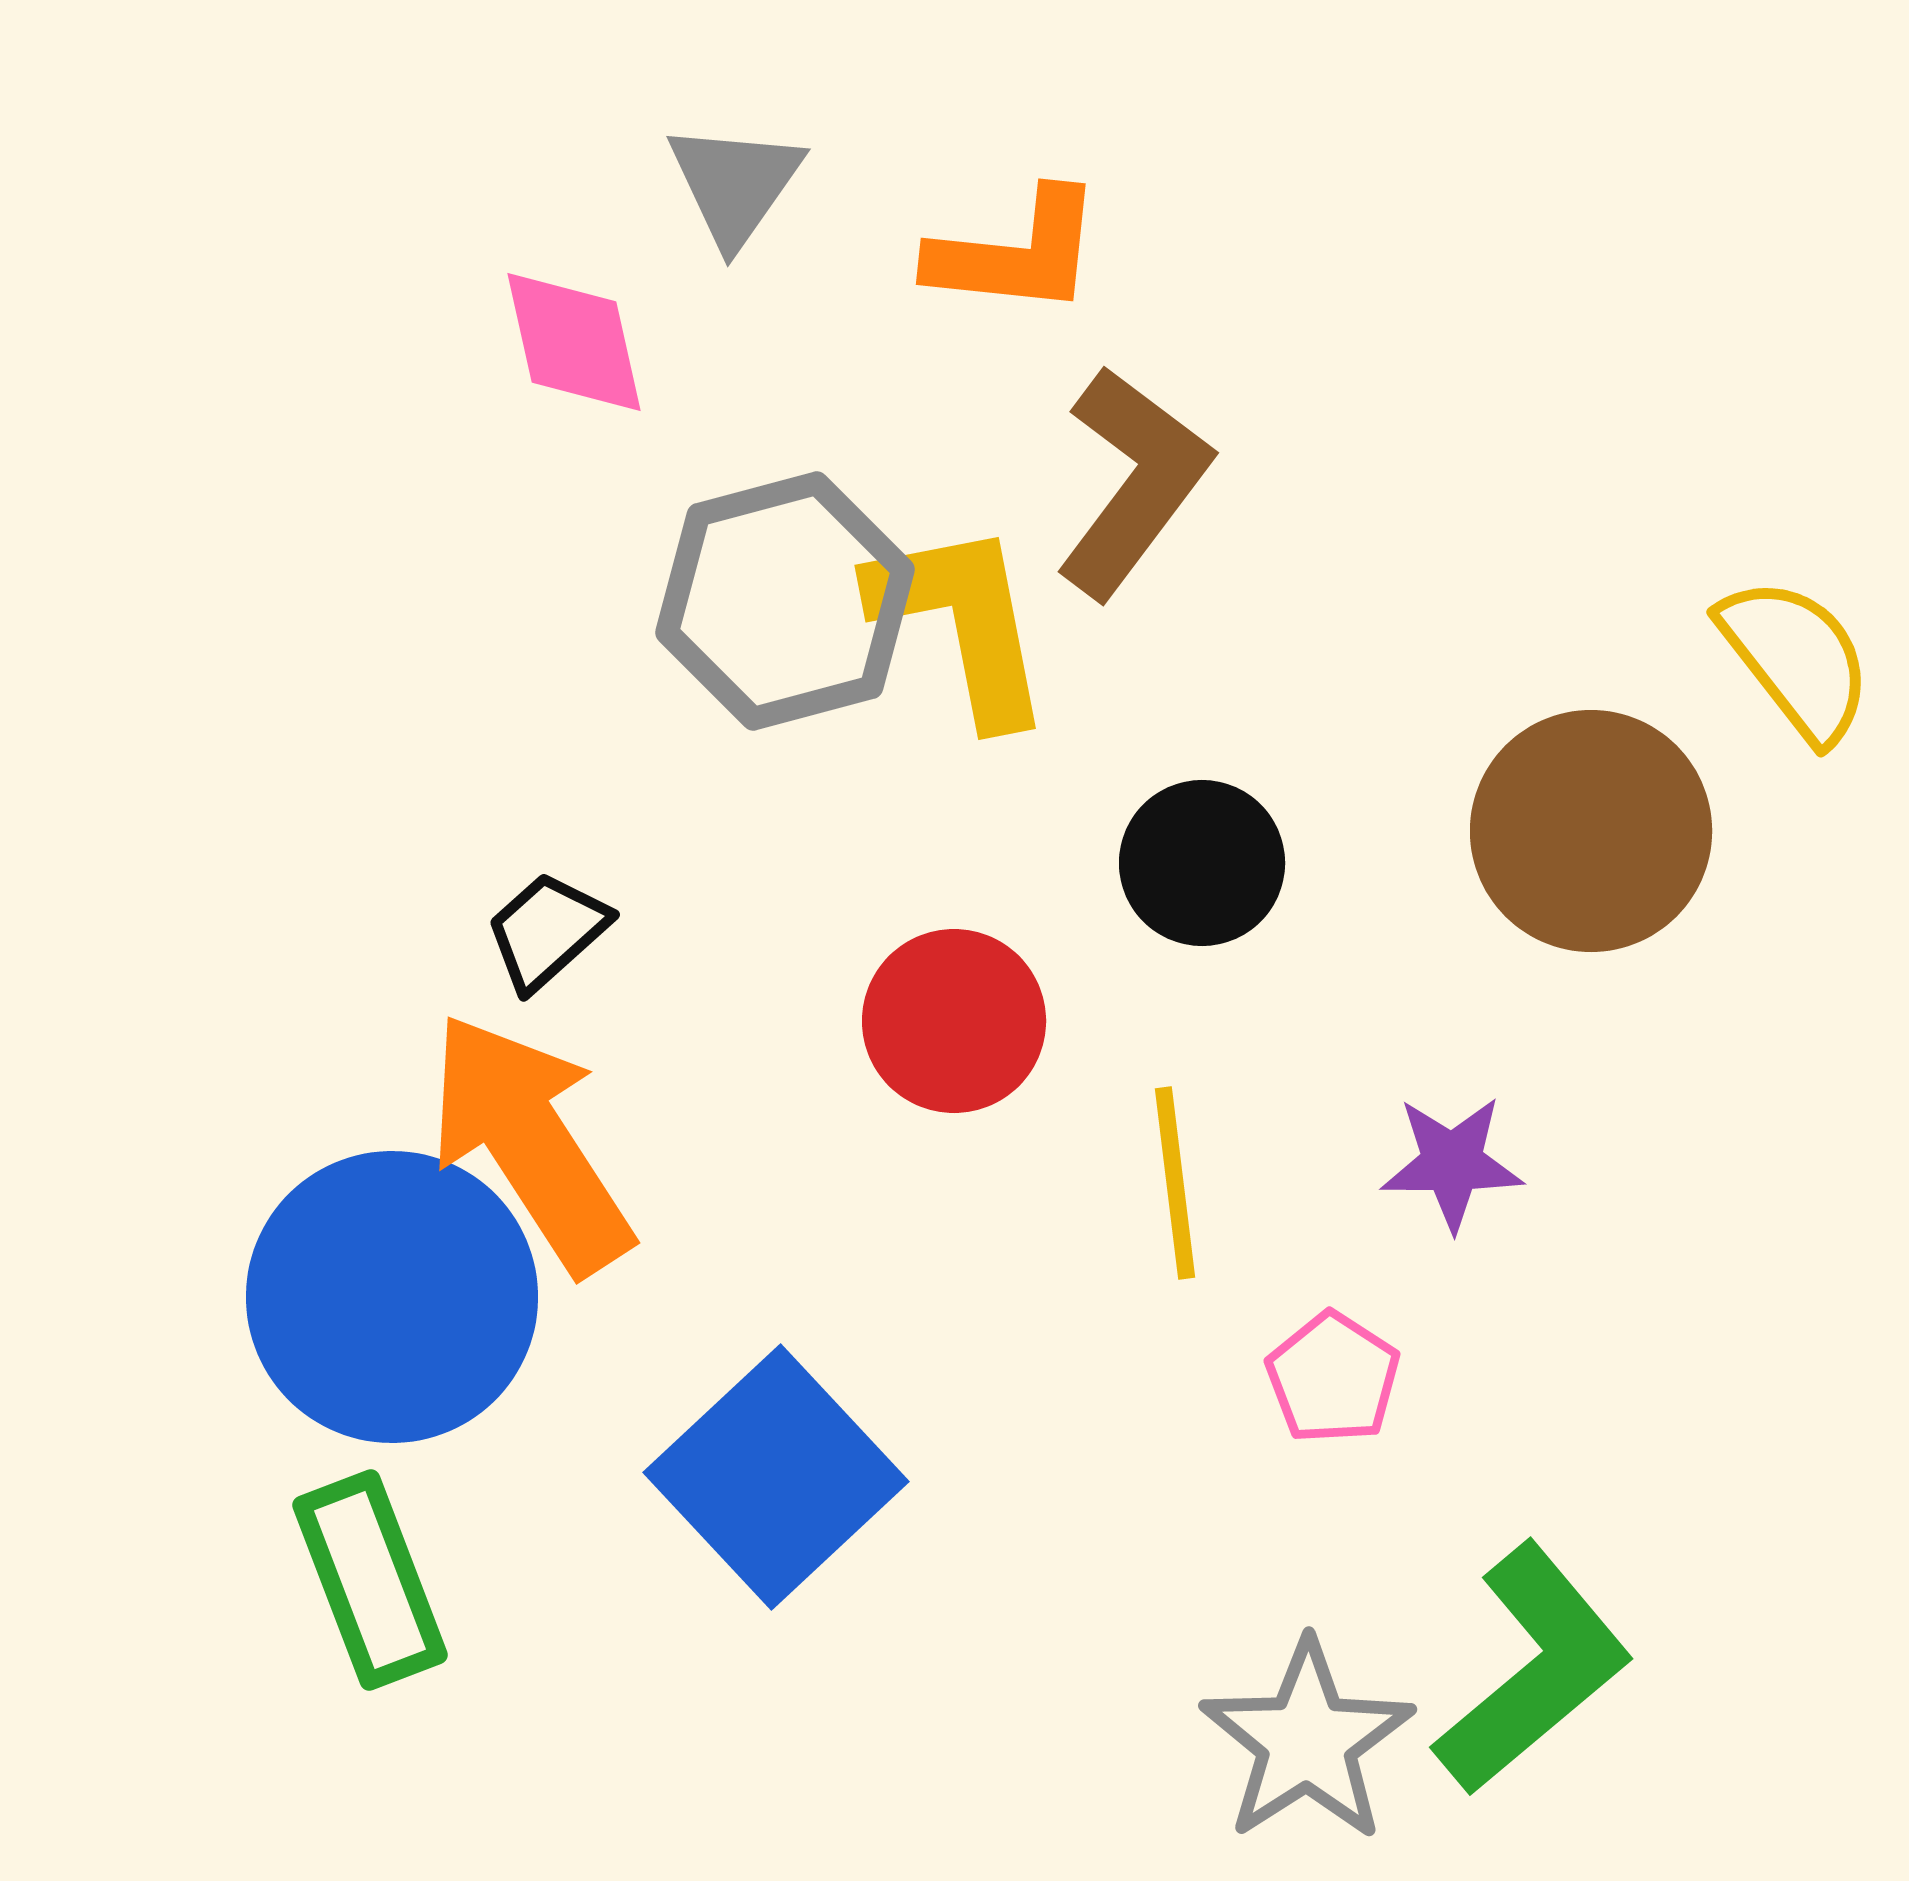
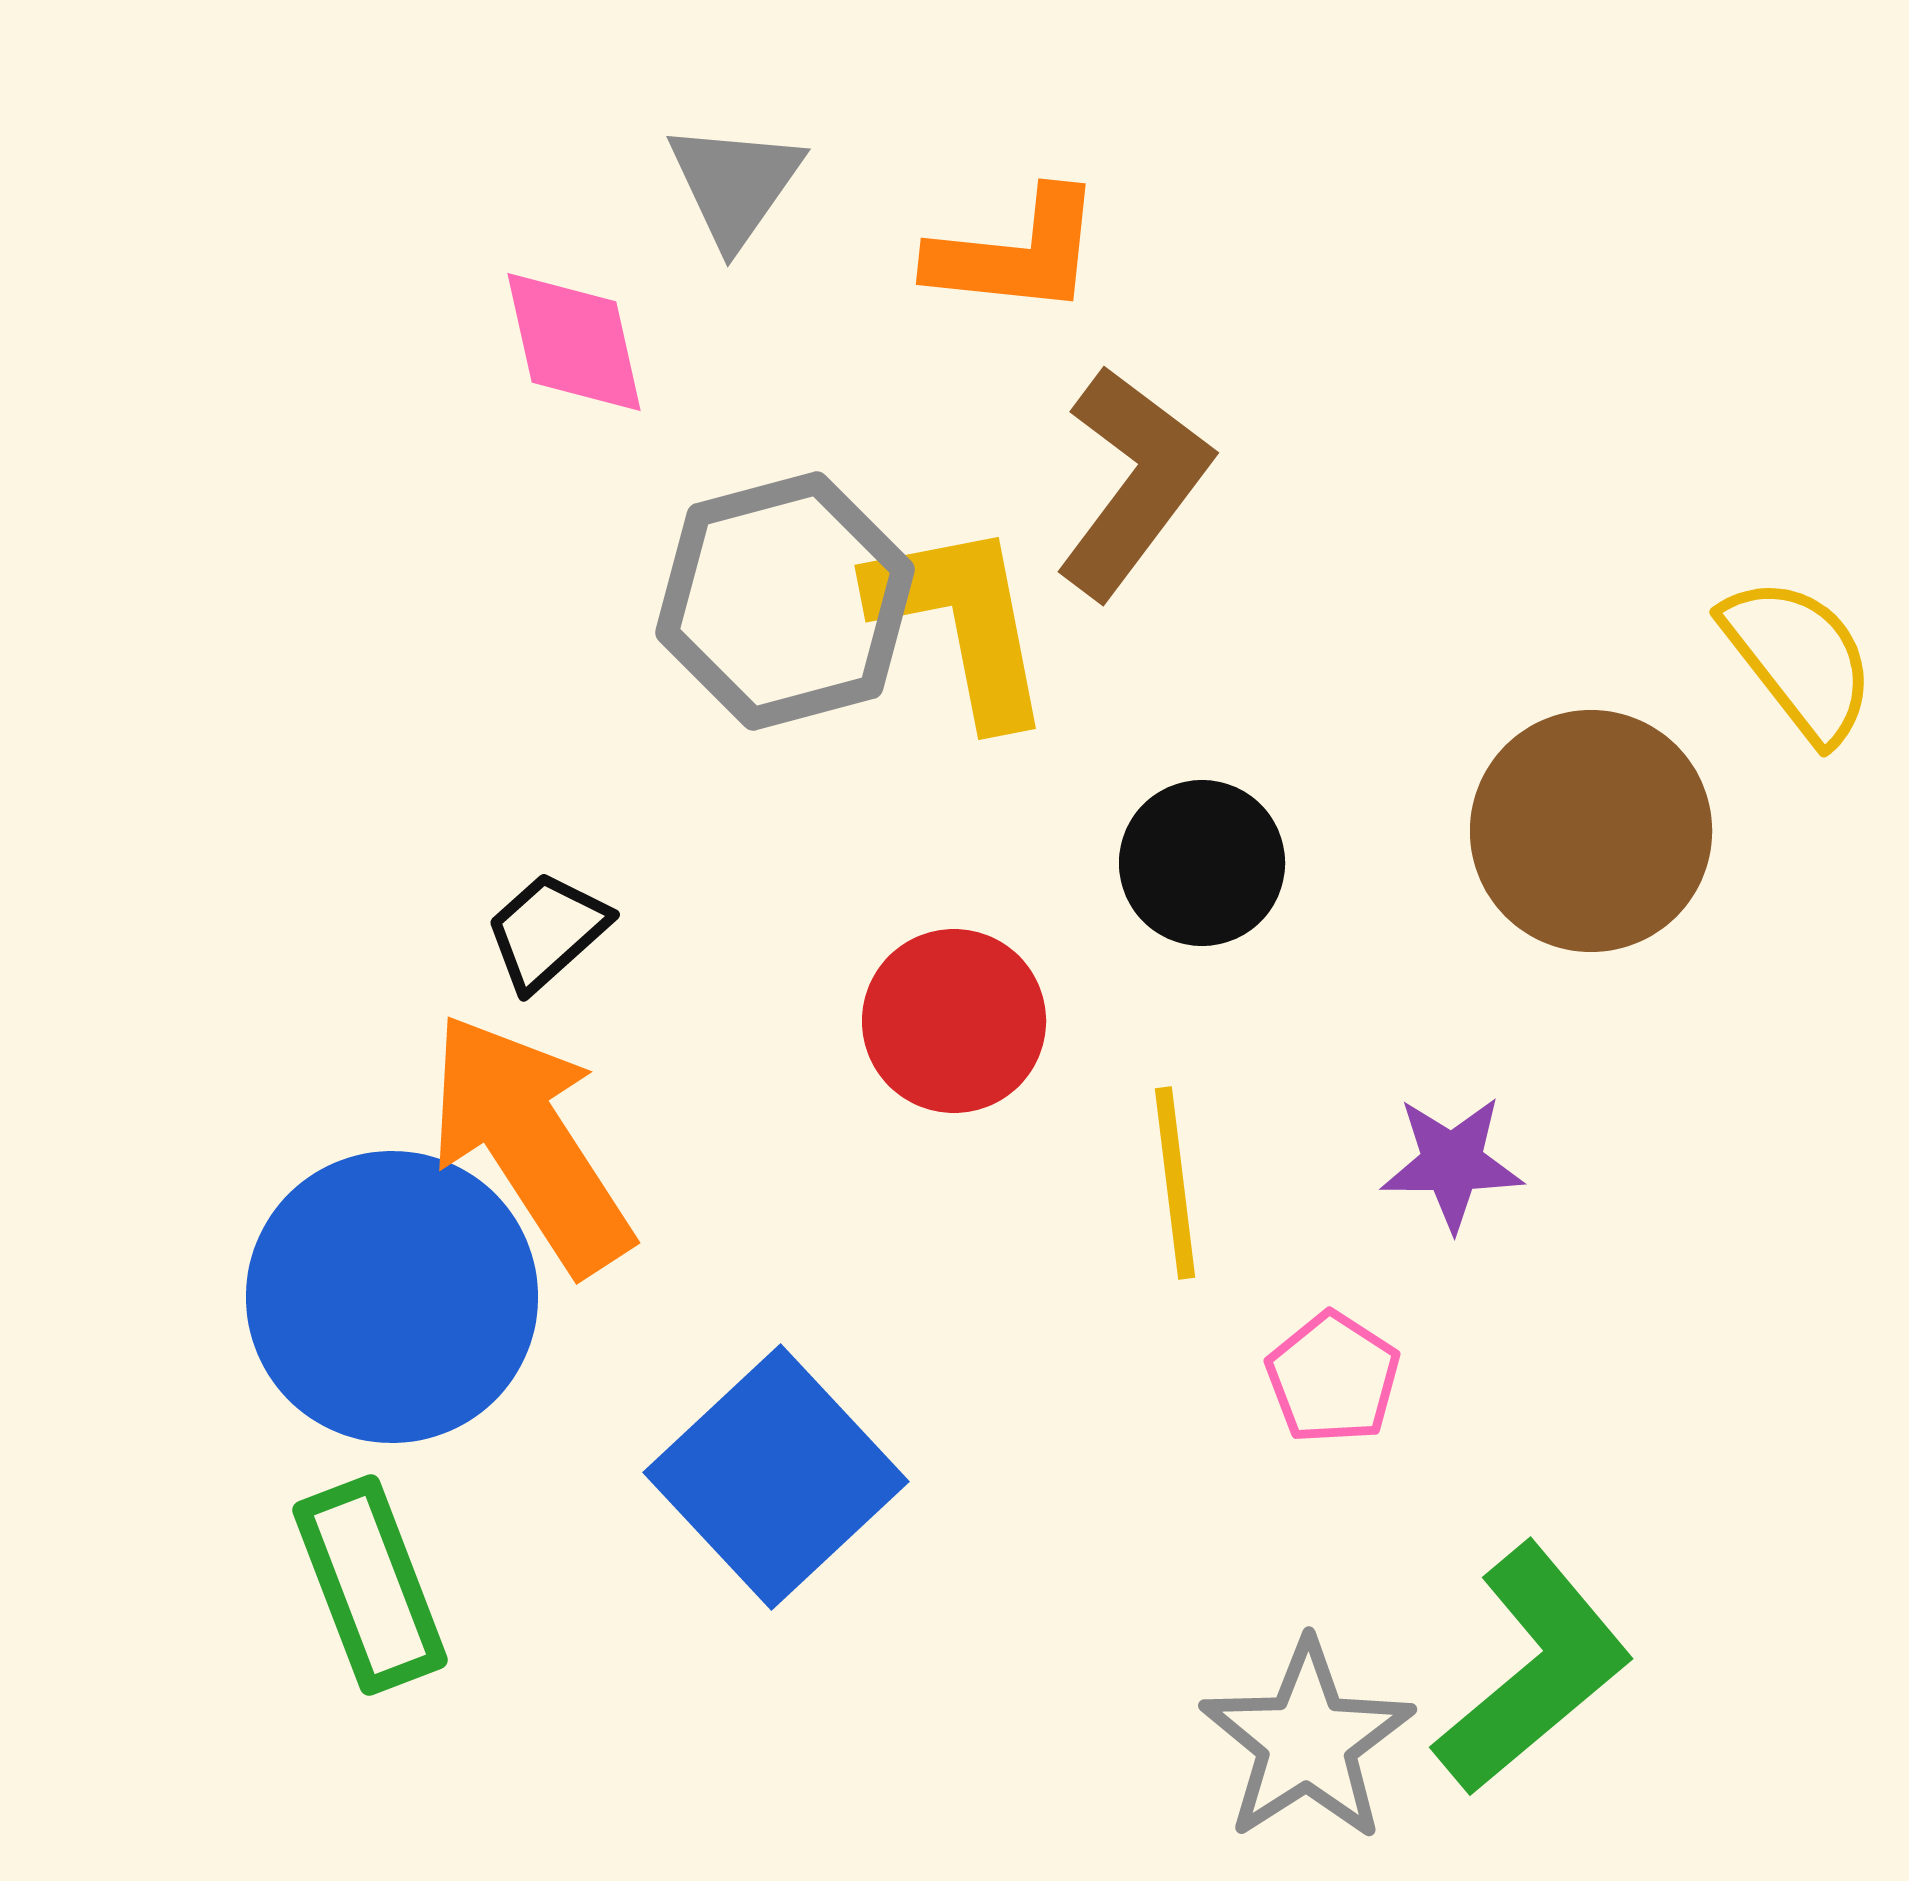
yellow semicircle: moved 3 px right
green rectangle: moved 5 px down
